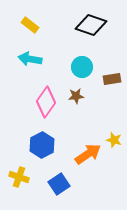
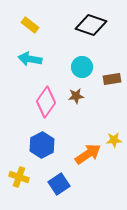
yellow star: rotated 21 degrees counterclockwise
